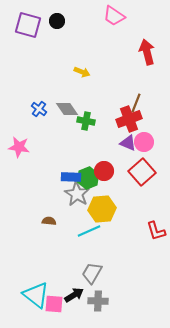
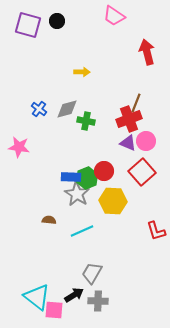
yellow arrow: rotated 21 degrees counterclockwise
gray diamond: rotated 70 degrees counterclockwise
pink circle: moved 2 px right, 1 px up
green hexagon: moved 1 px left
yellow hexagon: moved 11 px right, 8 px up; rotated 8 degrees clockwise
brown semicircle: moved 1 px up
cyan line: moved 7 px left
cyan triangle: moved 1 px right, 2 px down
pink square: moved 6 px down
